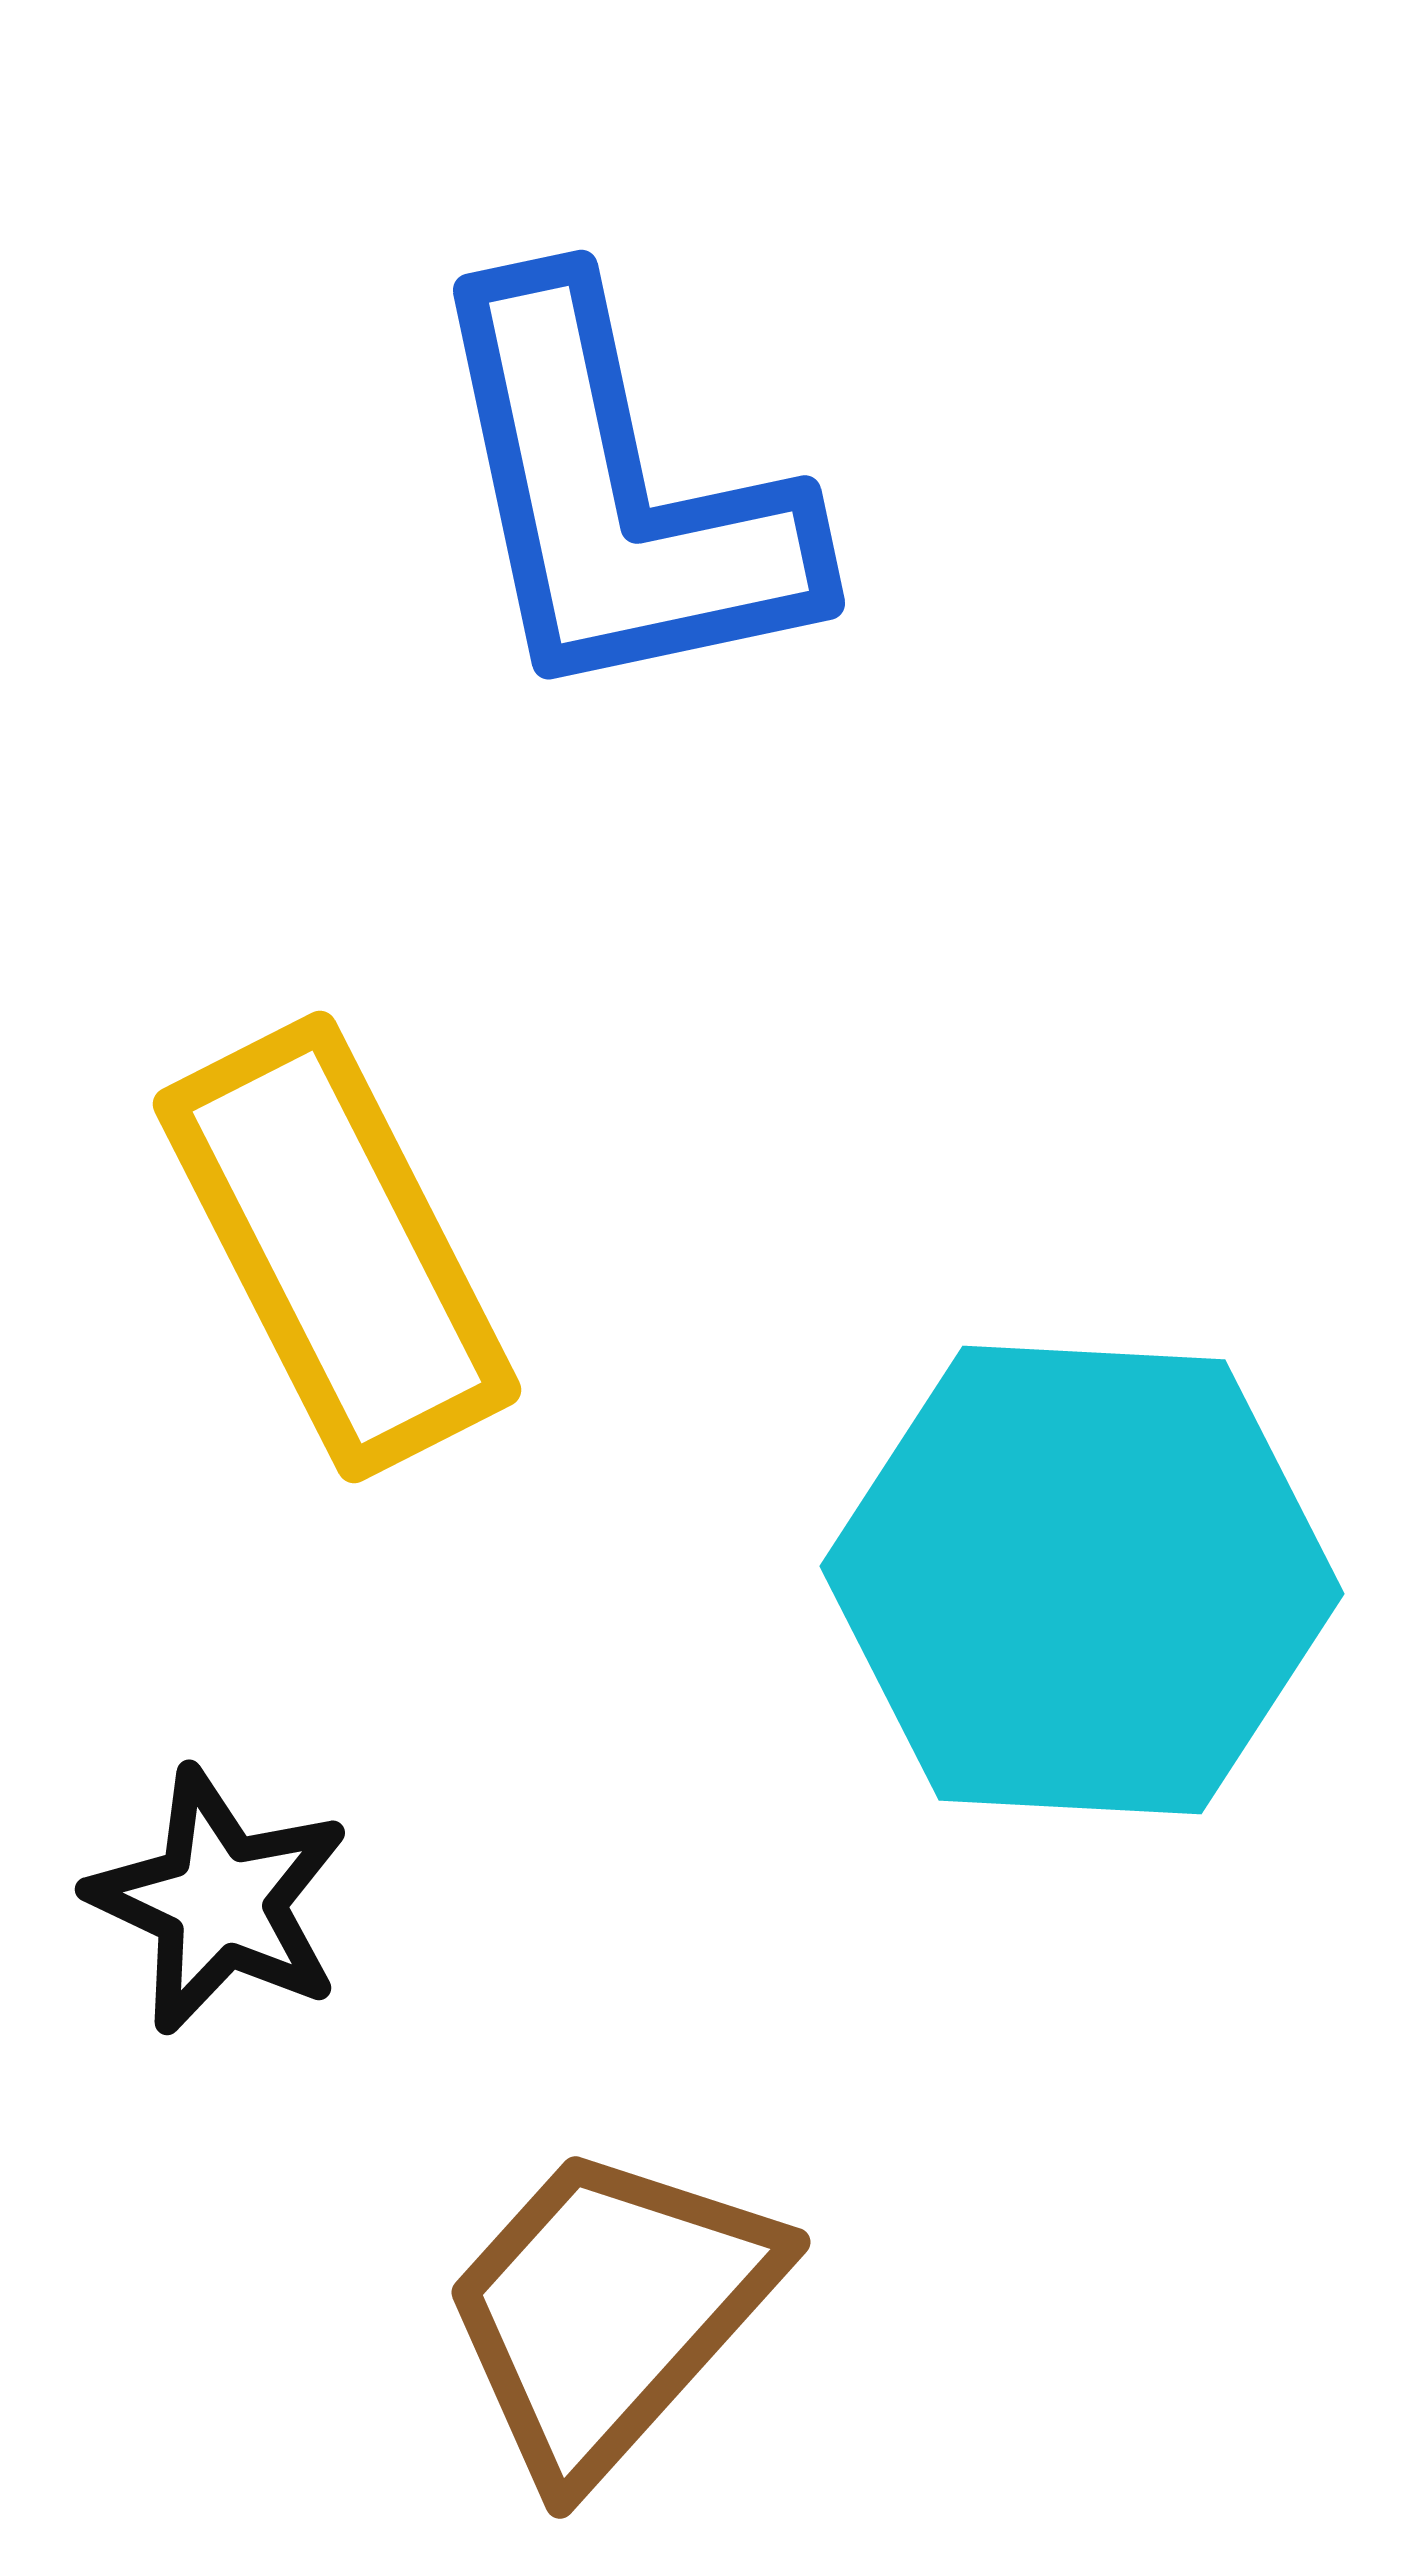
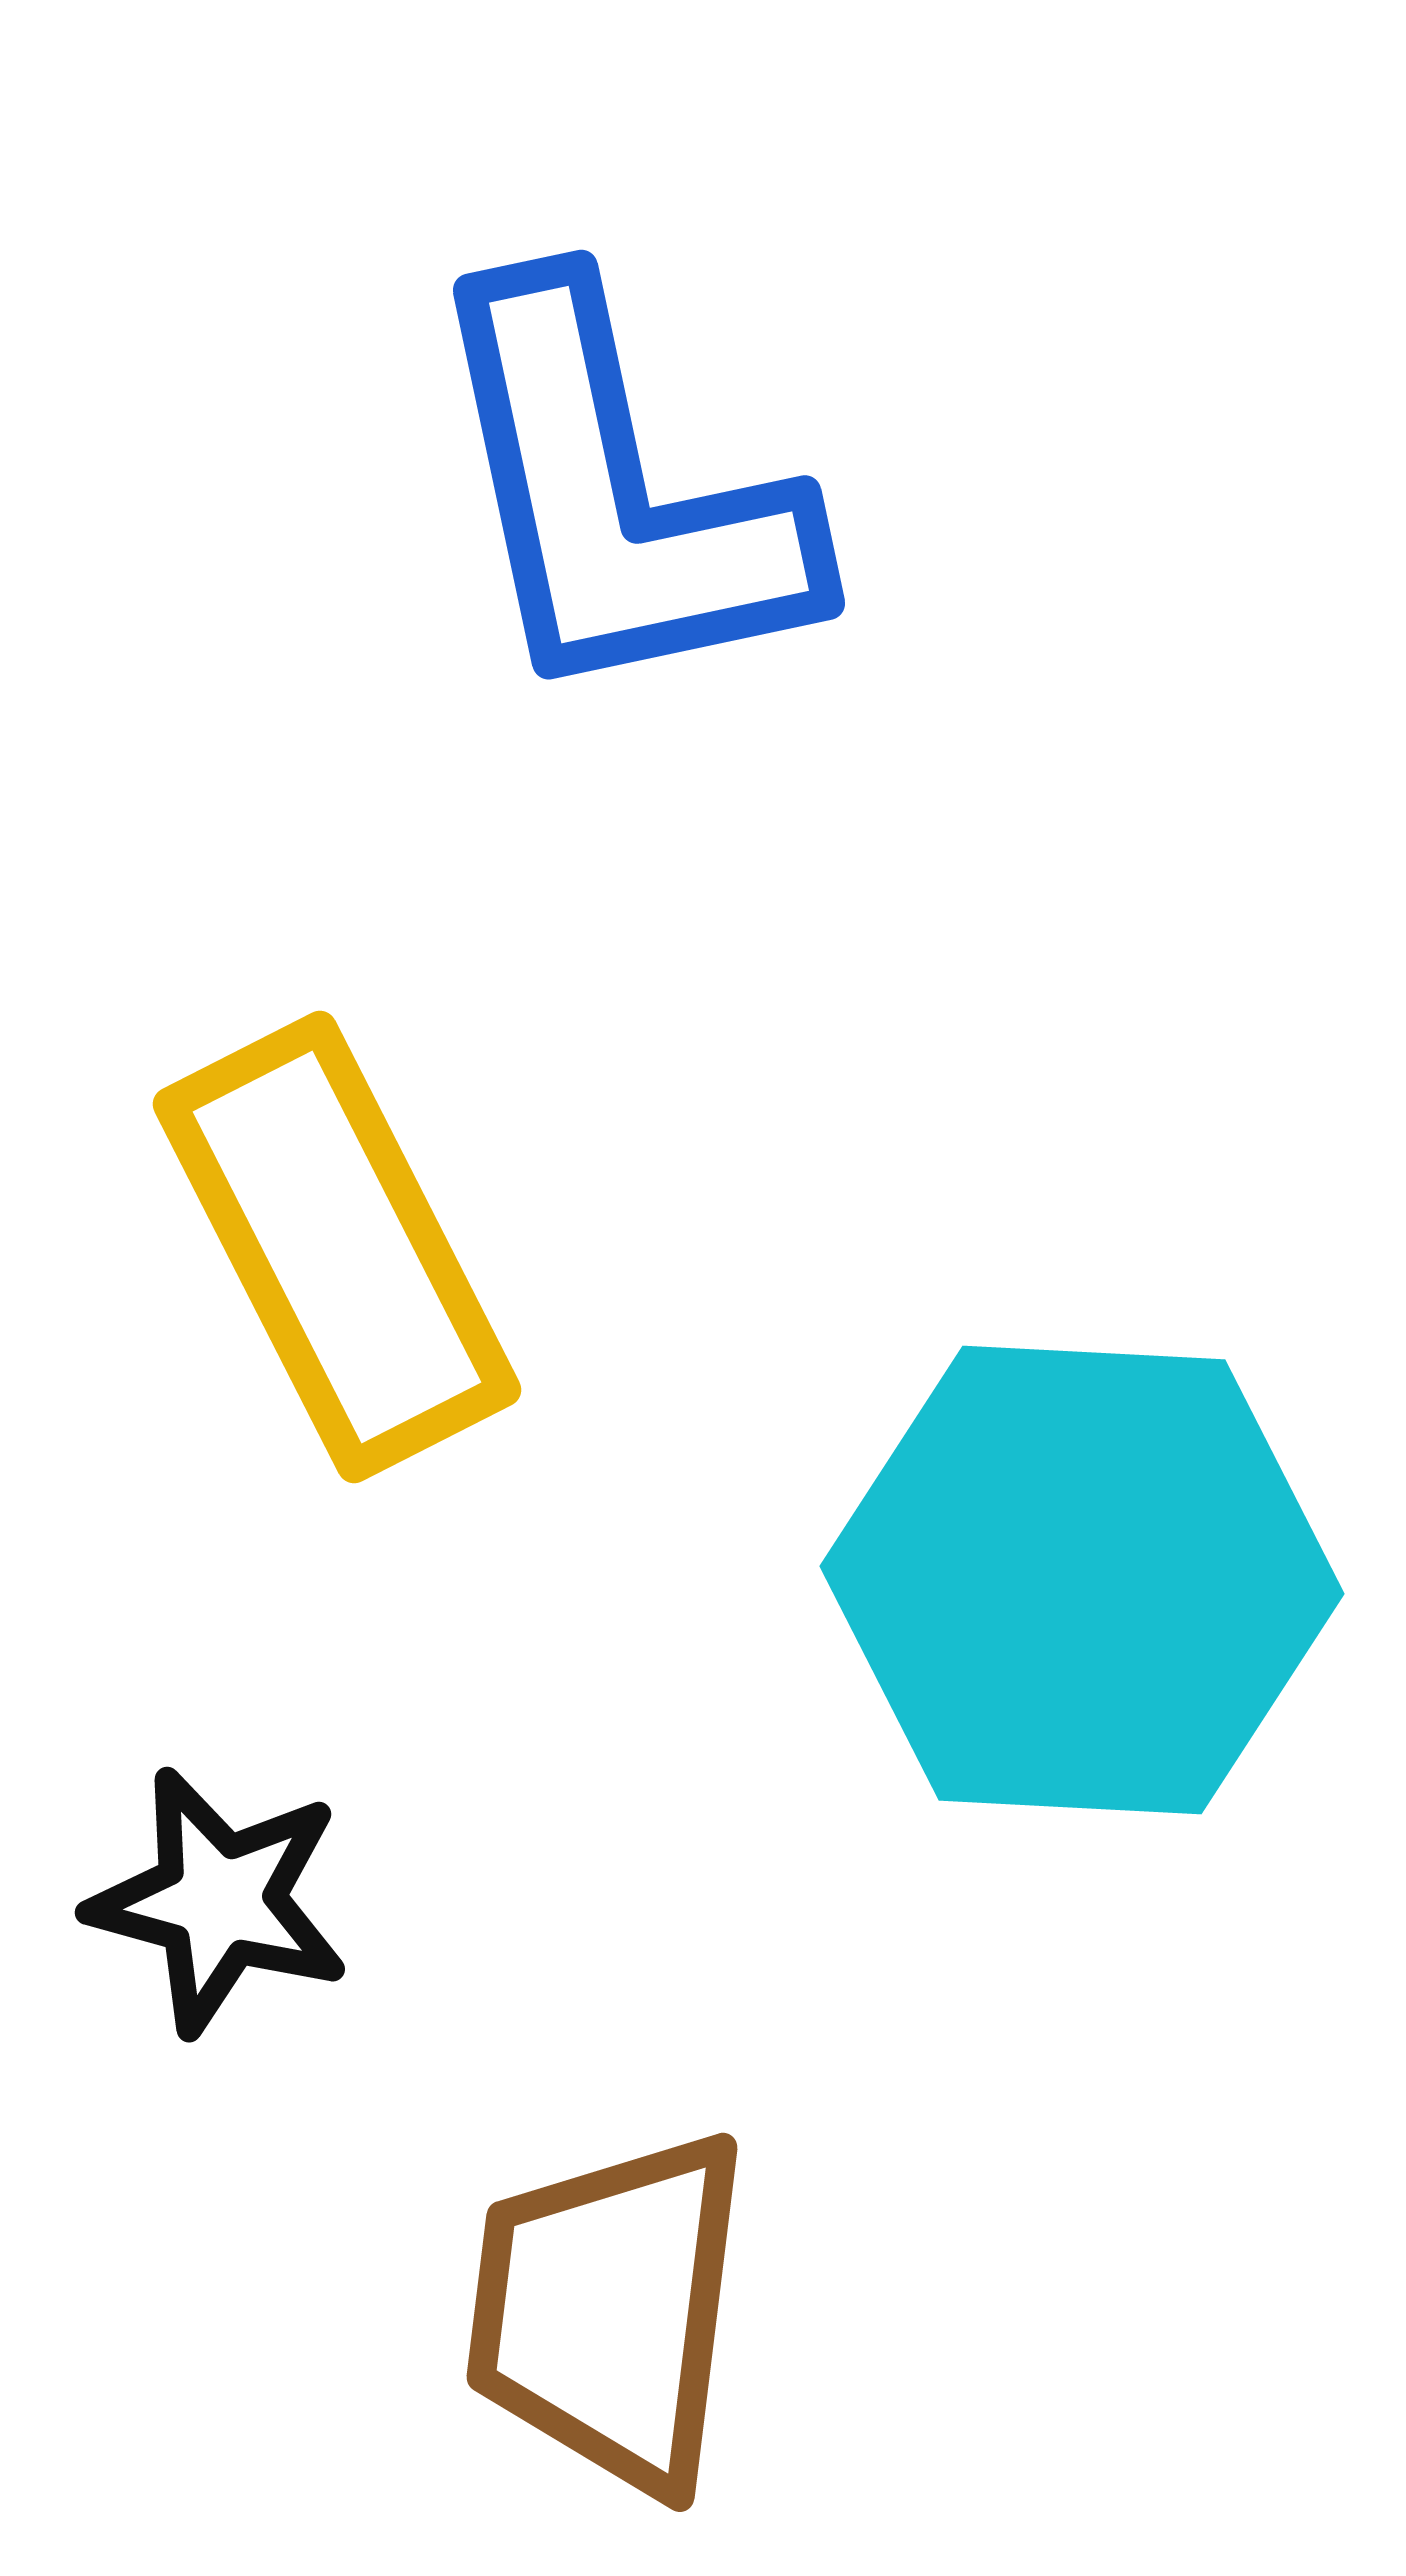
black star: rotated 10 degrees counterclockwise
brown trapezoid: rotated 35 degrees counterclockwise
